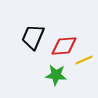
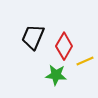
red diamond: rotated 56 degrees counterclockwise
yellow line: moved 1 px right, 1 px down
